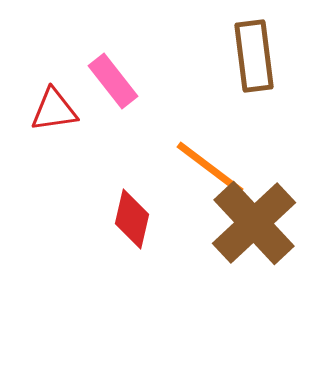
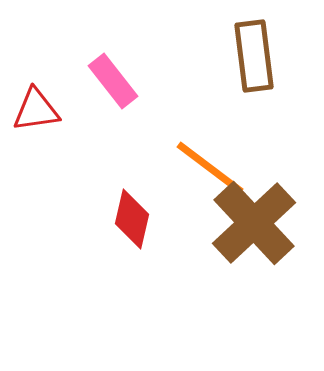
red triangle: moved 18 px left
